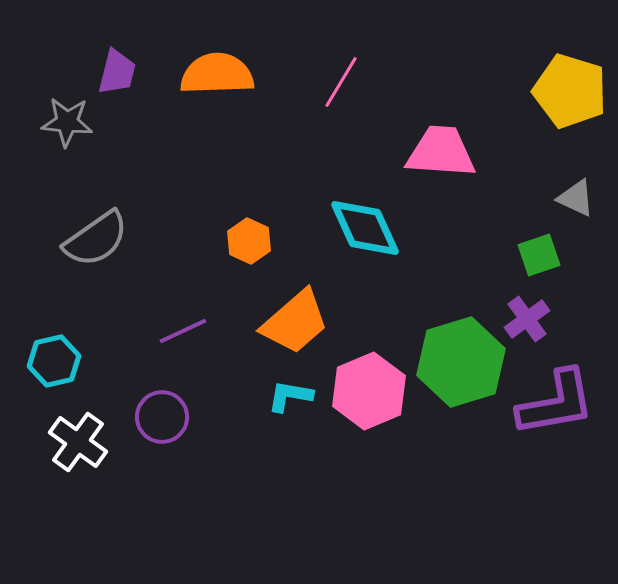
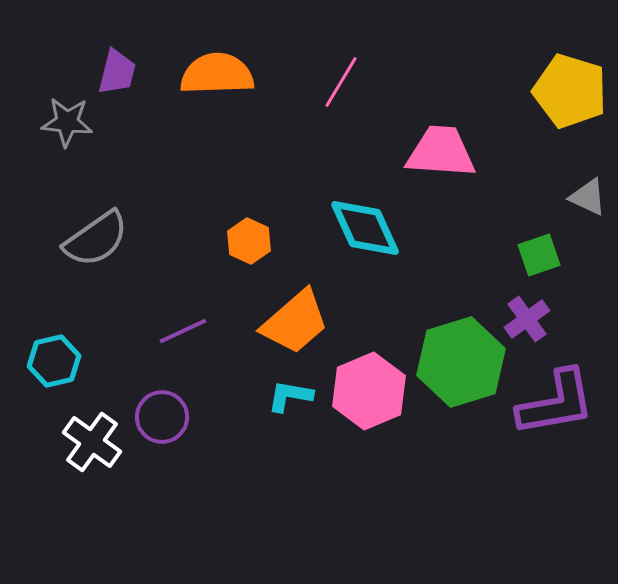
gray triangle: moved 12 px right, 1 px up
white cross: moved 14 px right
